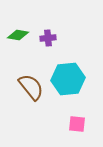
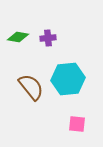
green diamond: moved 2 px down
